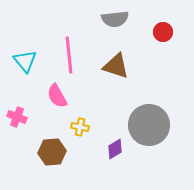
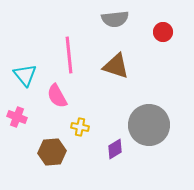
cyan triangle: moved 14 px down
